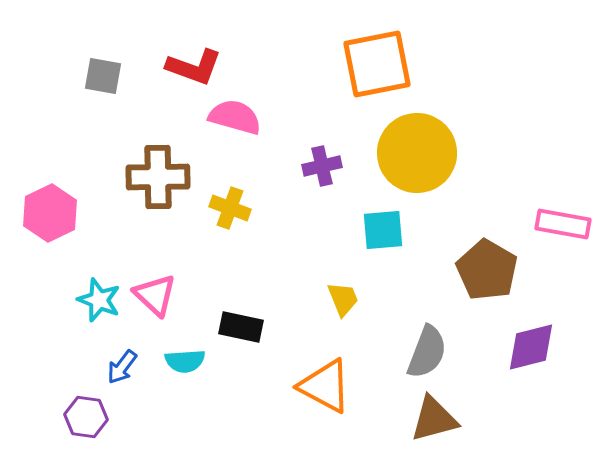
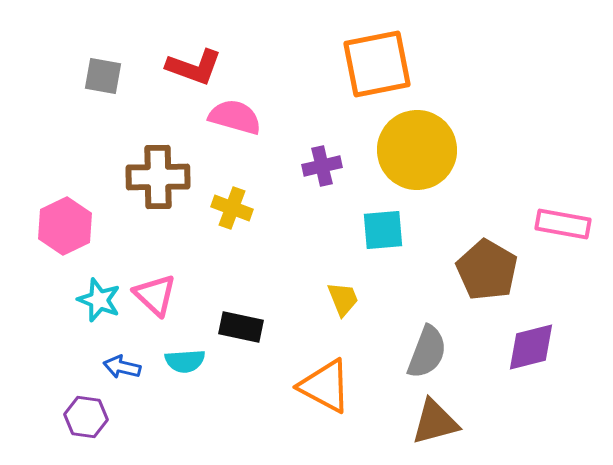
yellow circle: moved 3 px up
yellow cross: moved 2 px right
pink hexagon: moved 15 px right, 13 px down
blue arrow: rotated 66 degrees clockwise
brown triangle: moved 1 px right, 3 px down
